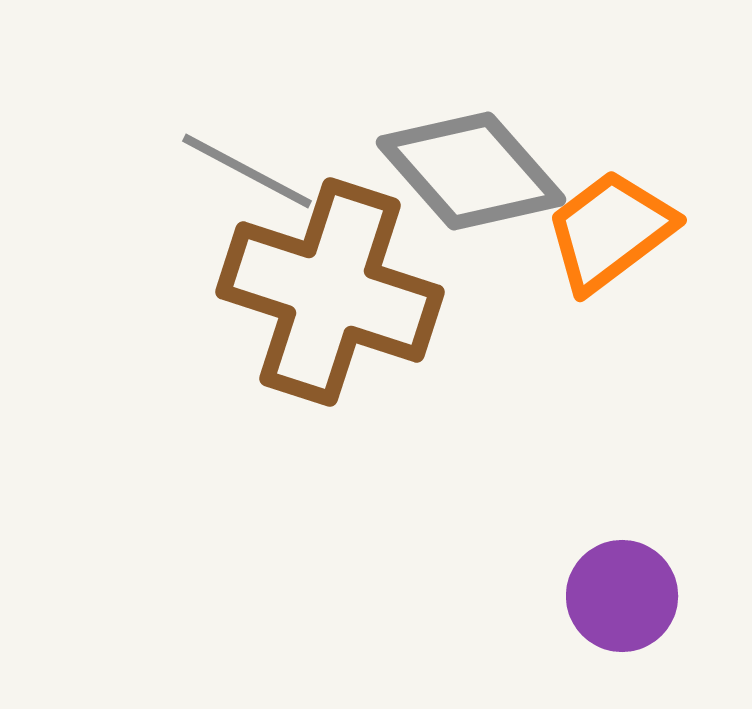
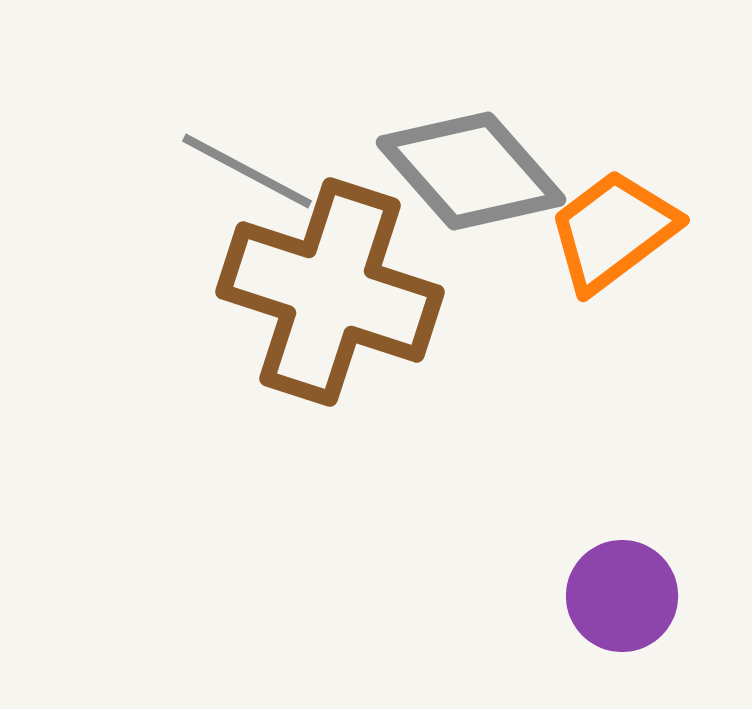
orange trapezoid: moved 3 px right
